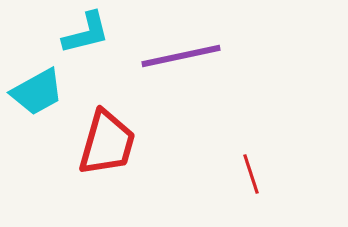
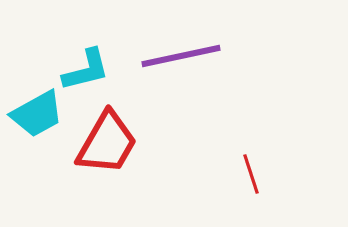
cyan L-shape: moved 37 px down
cyan trapezoid: moved 22 px down
red trapezoid: rotated 14 degrees clockwise
